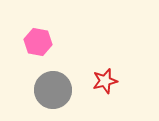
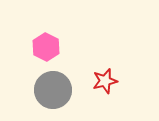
pink hexagon: moved 8 px right, 5 px down; rotated 16 degrees clockwise
